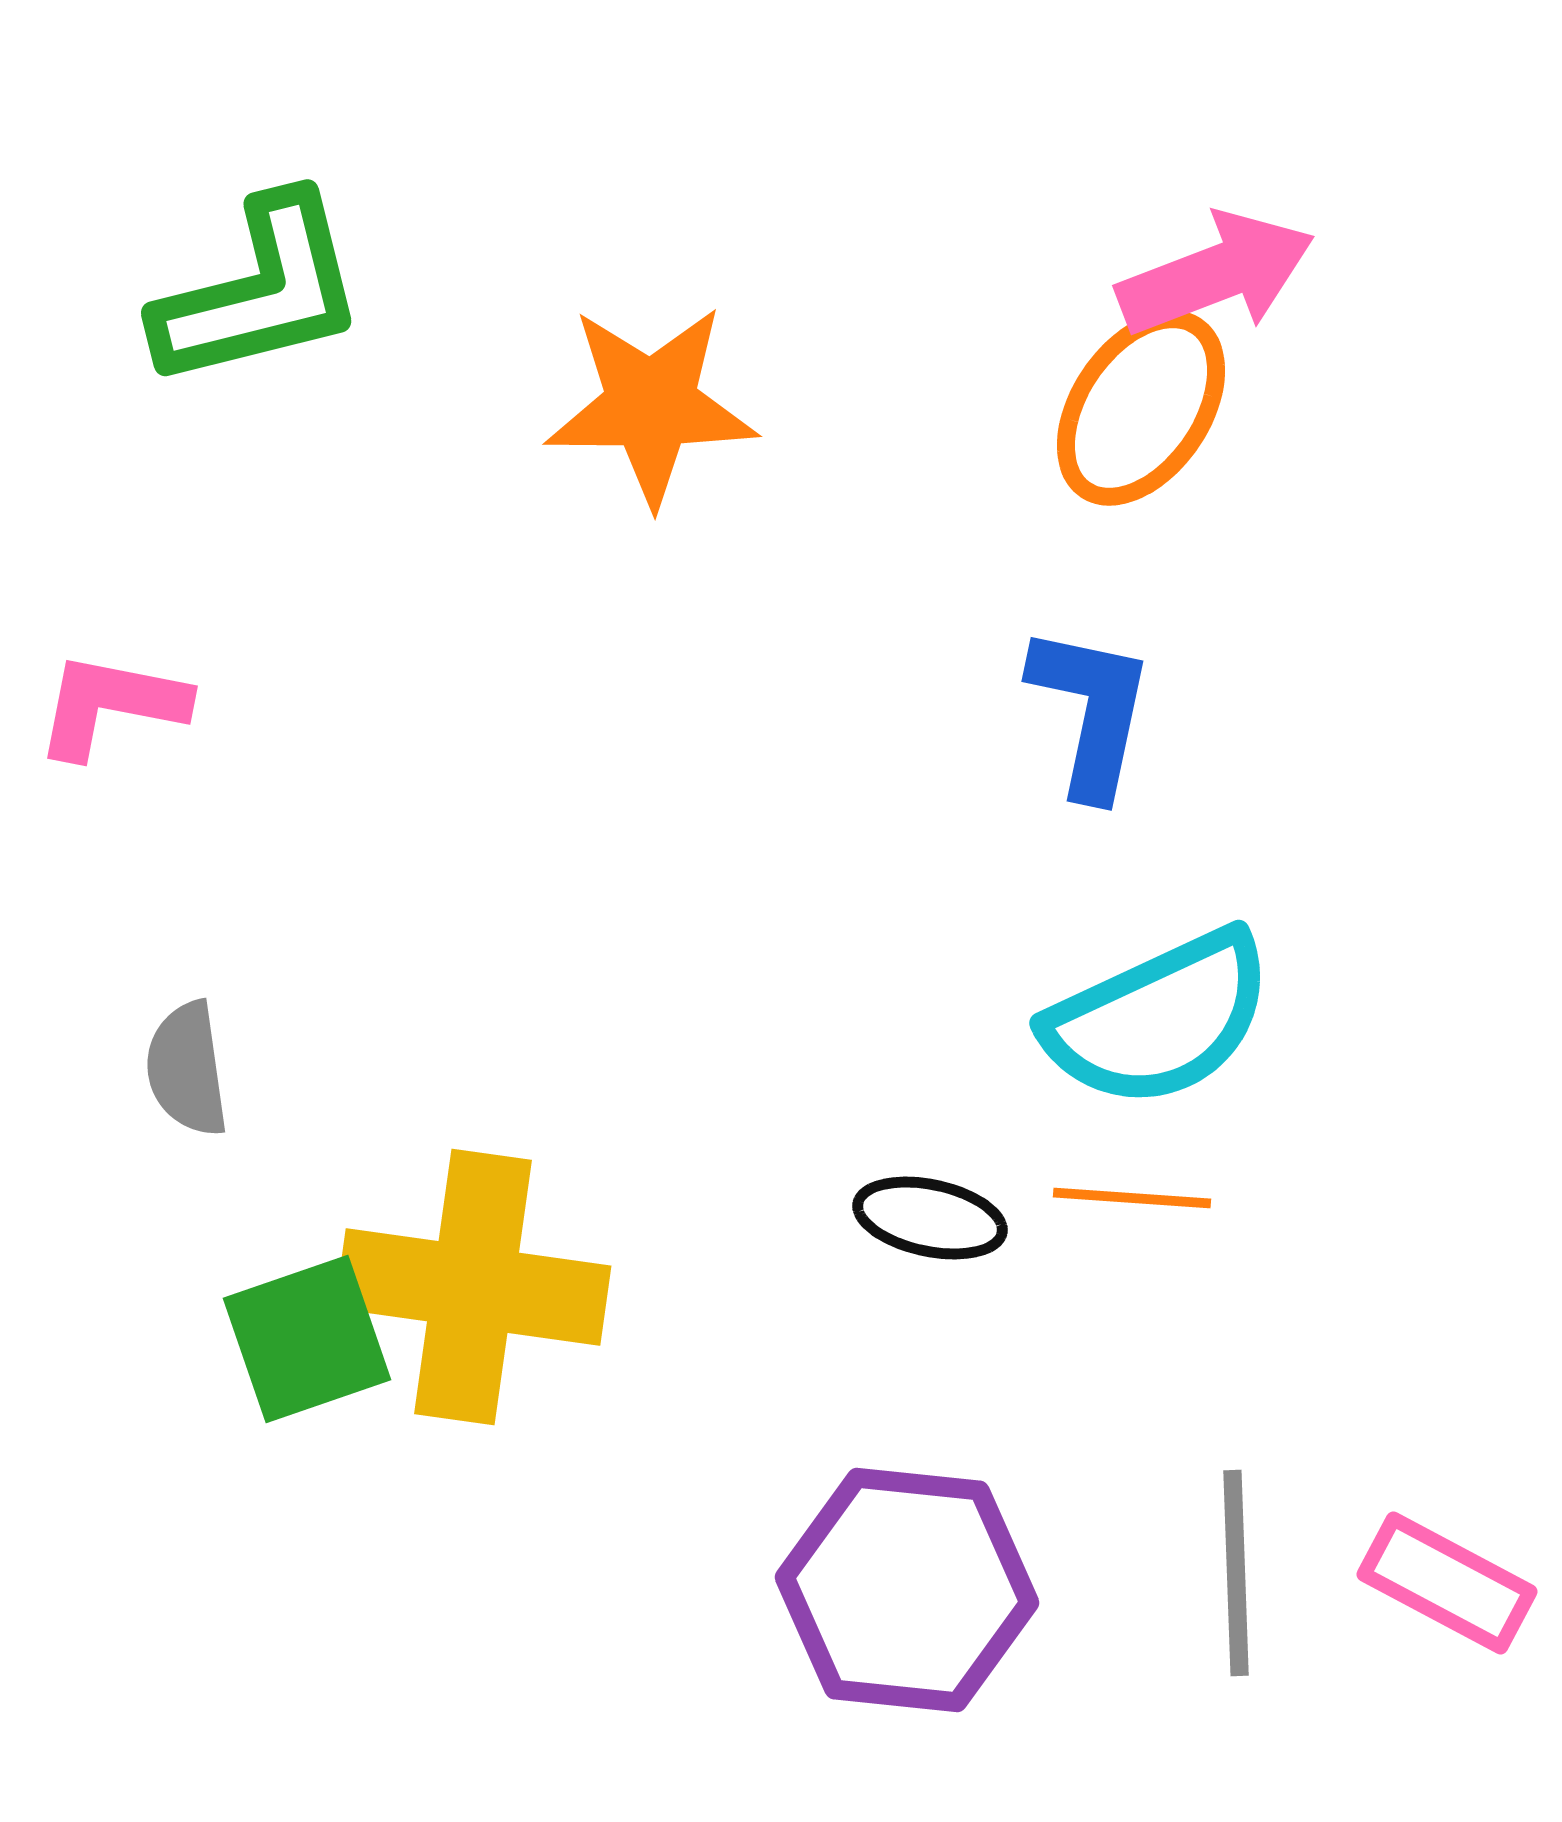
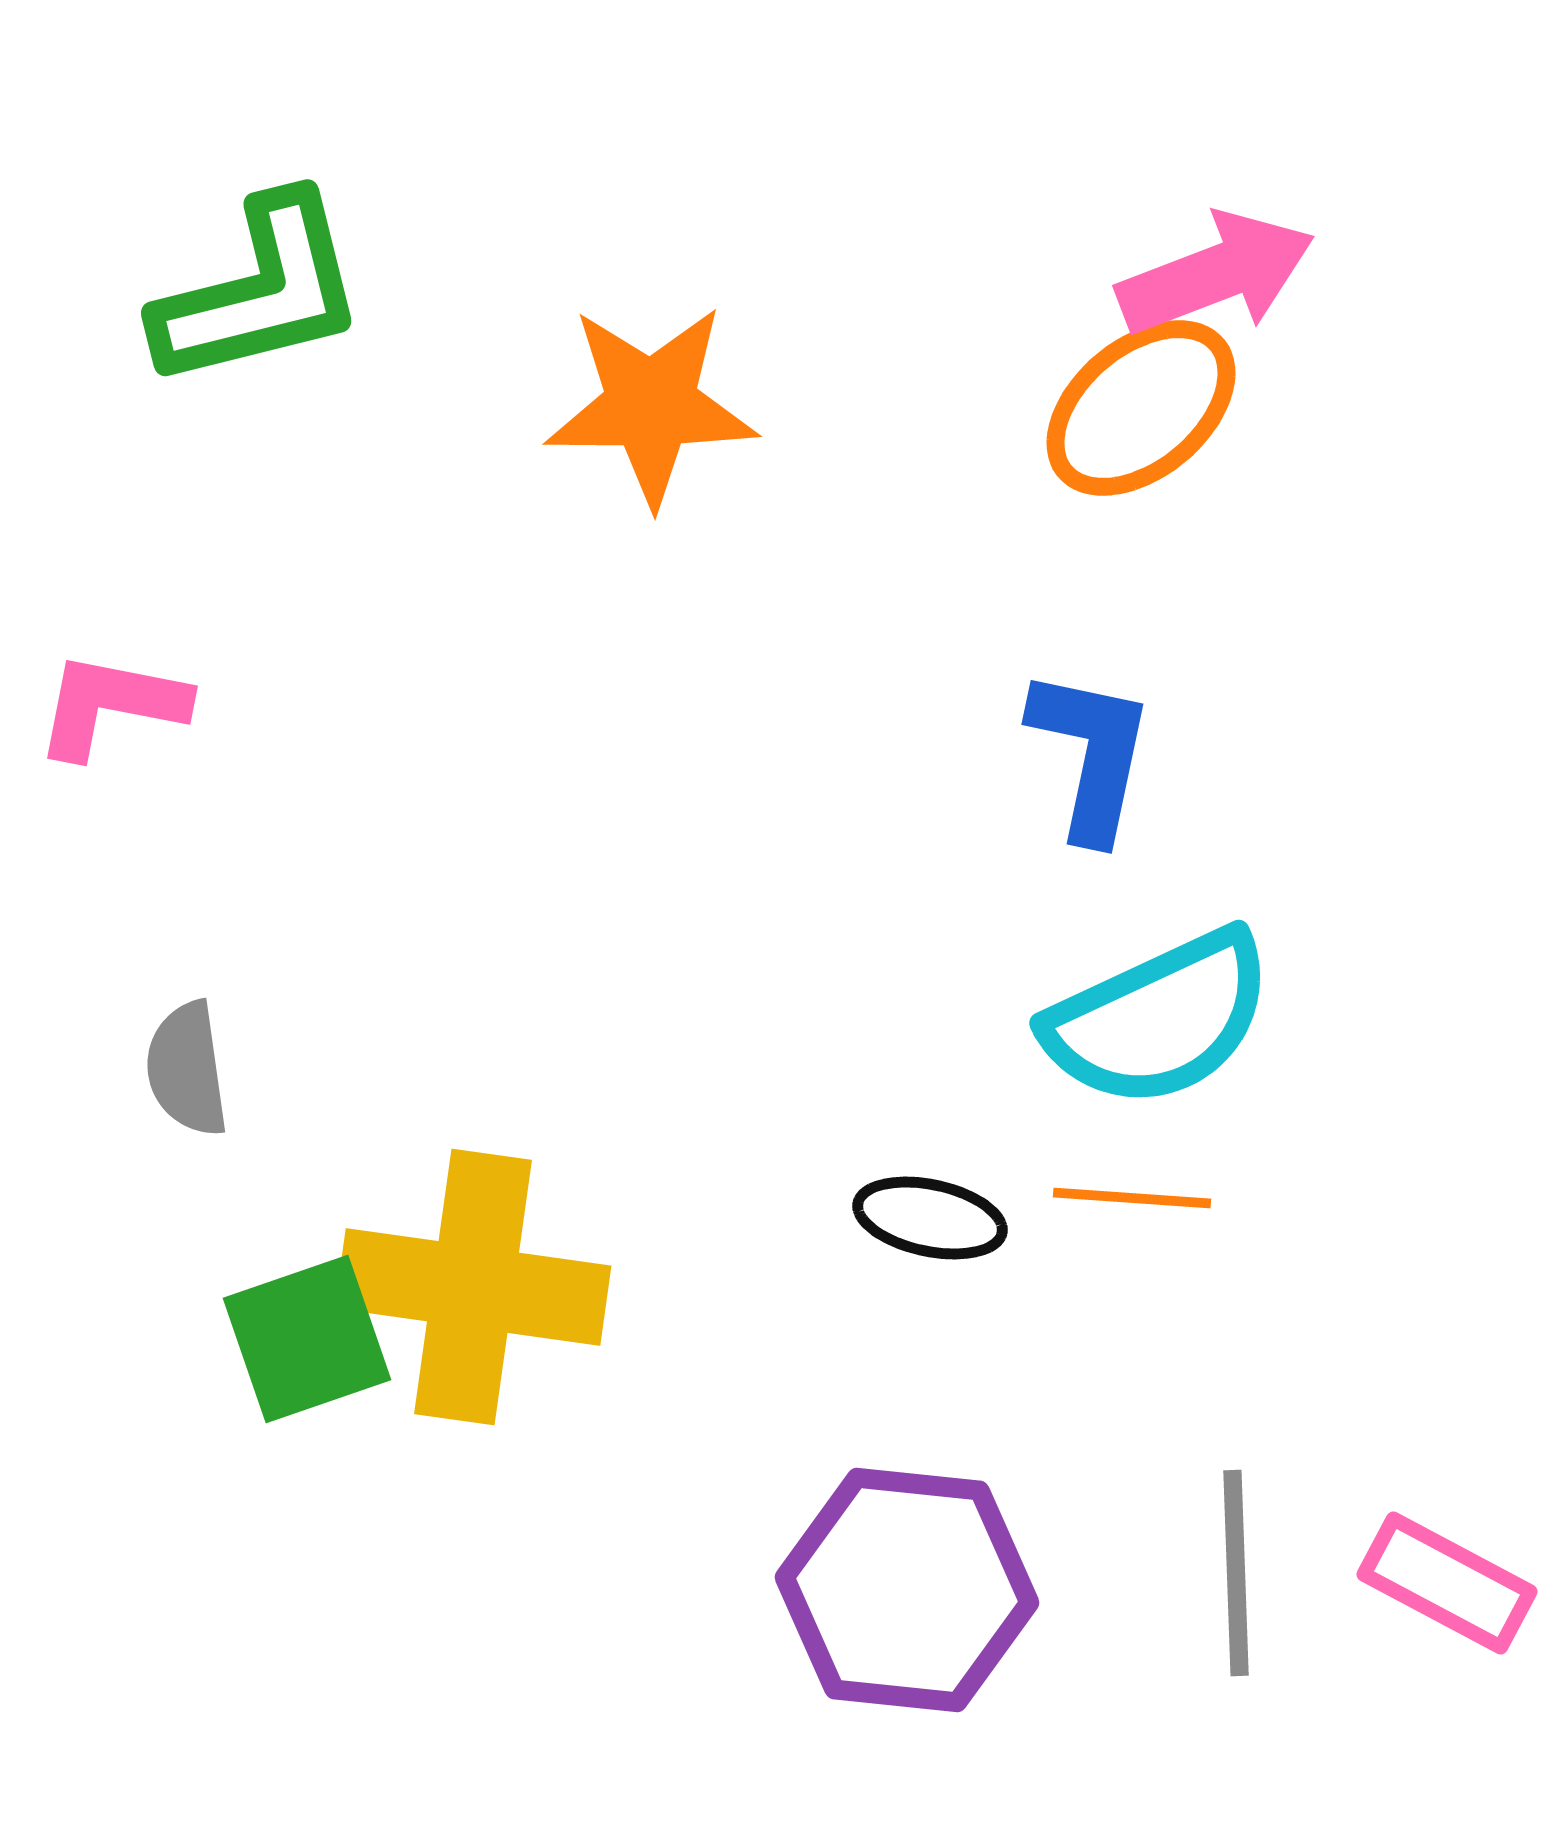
orange ellipse: rotated 16 degrees clockwise
blue L-shape: moved 43 px down
